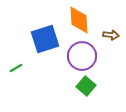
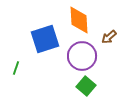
brown arrow: moved 2 px left, 2 px down; rotated 133 degrees clockwise
green line: rotated 40 degrees counterclockwise
